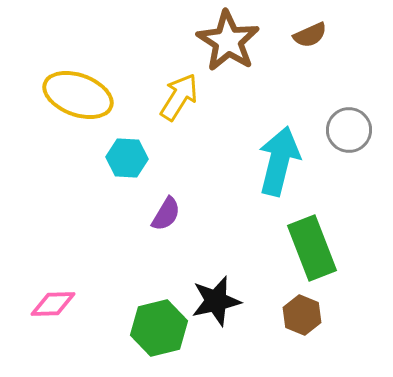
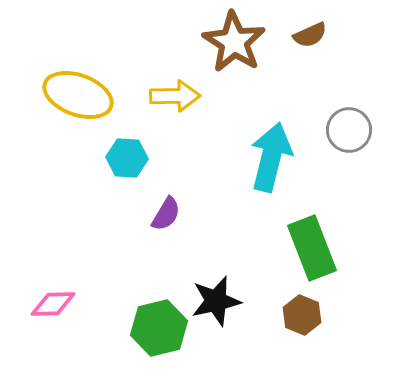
brown star: moved 6 px right, 1 px down
yellow arrow: moved 4 px left, 1 px up; rotated 57 degrees clockwise
cyan arrow: moved 8 px left, 4 px up
